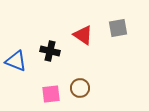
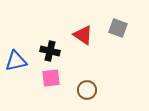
gray square: rotated 30 degrees clockwise
blue triangle: rotated 35 degrees counterclockwise
brown circle: moved 7 px right, 2 px down
pink square: moved 16 px up
